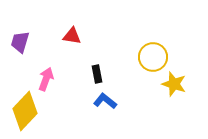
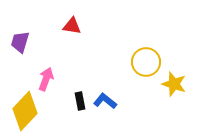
red triangle: moved 10 px up
yellow circle: moved 7 px left, 5 px down
black rectangle: moved 17 px left, 27 px down
